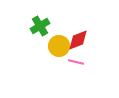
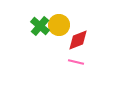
green cross: rotated 18 degrees counterclockwise
yellow circle: moved 21 px up
